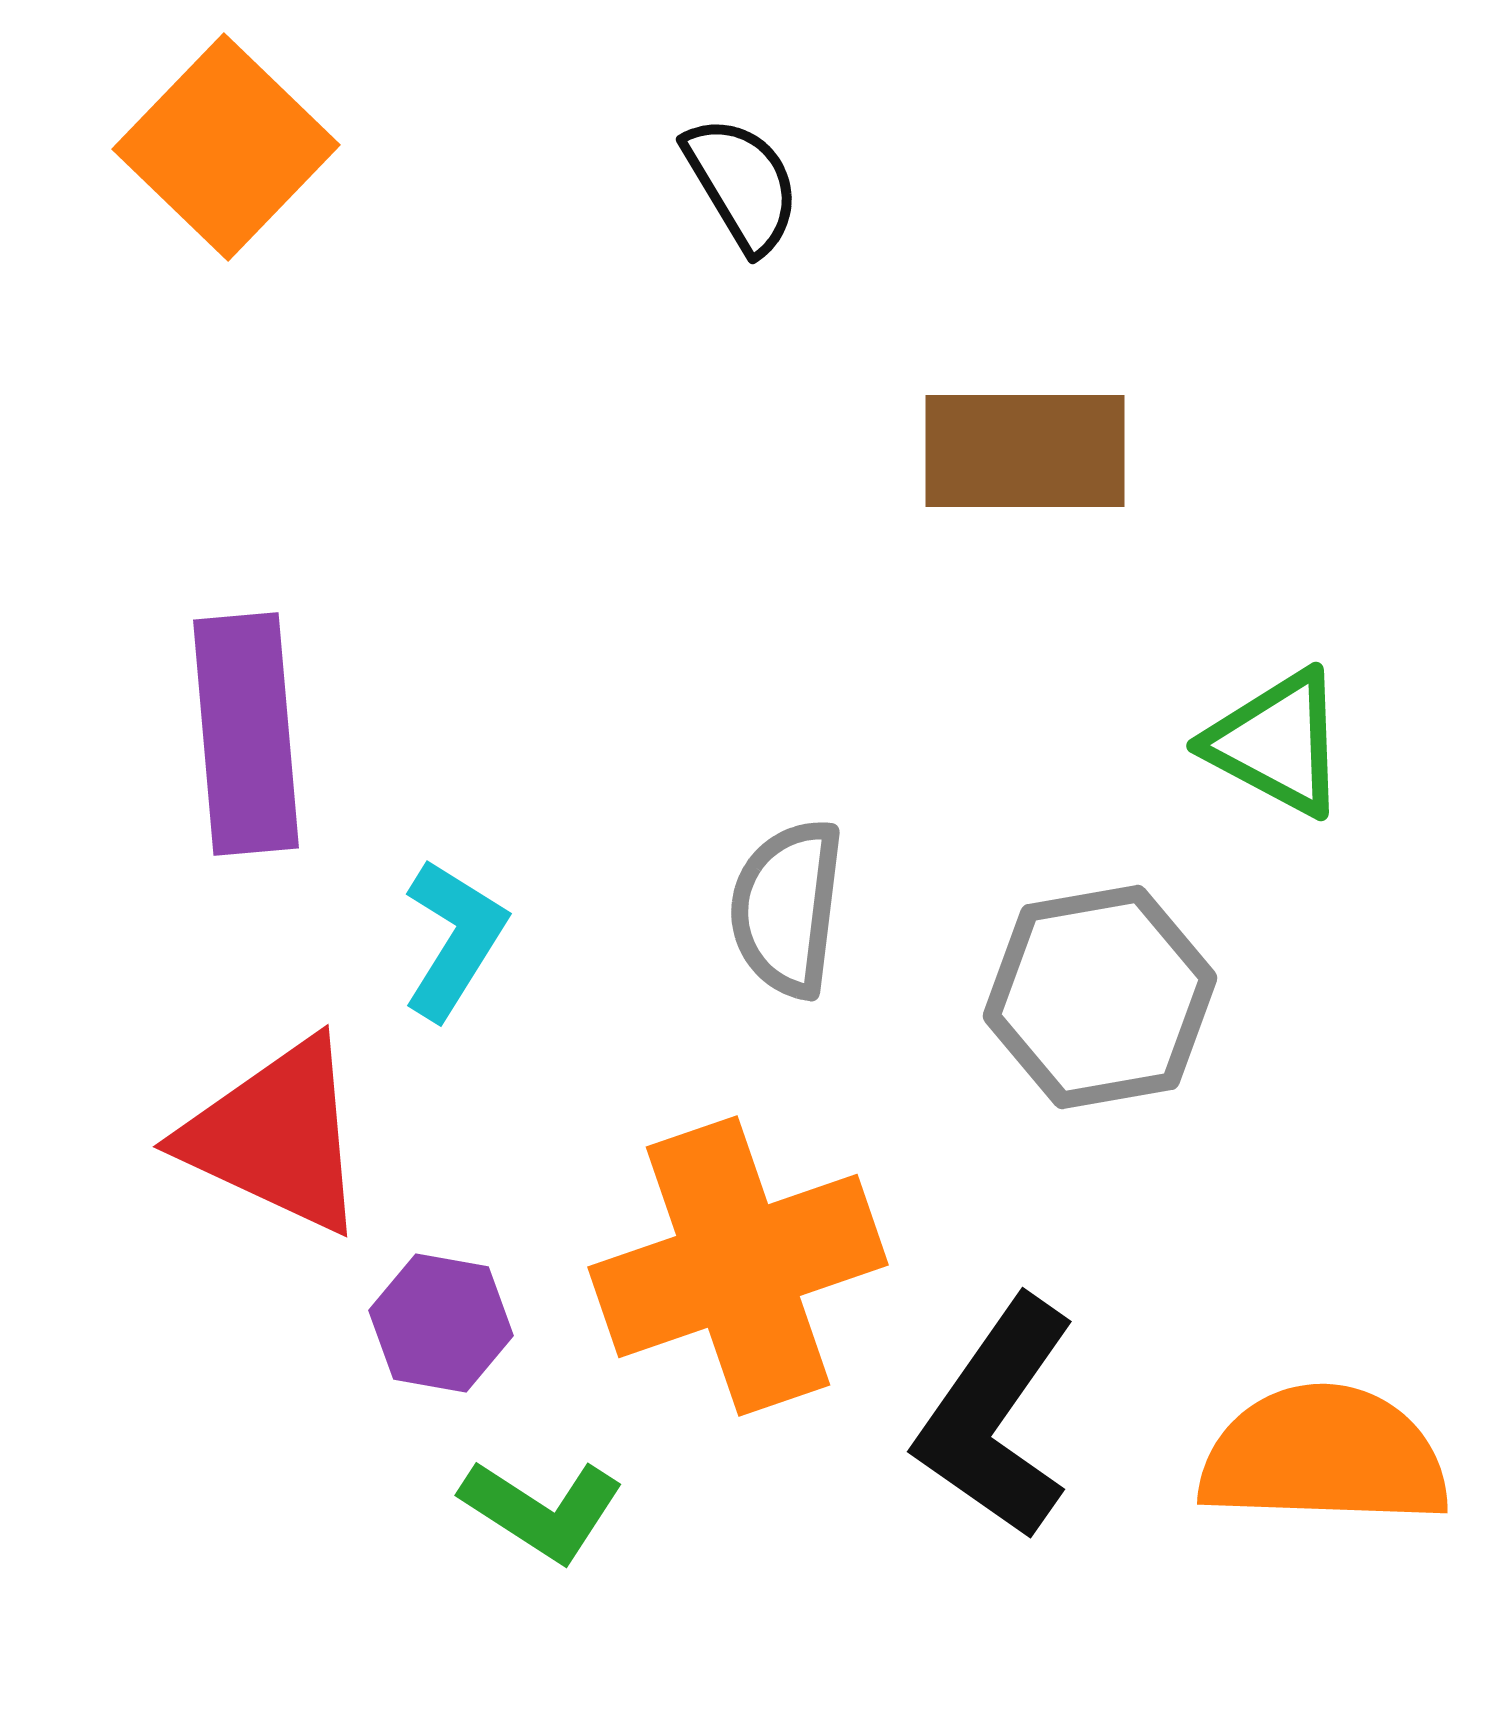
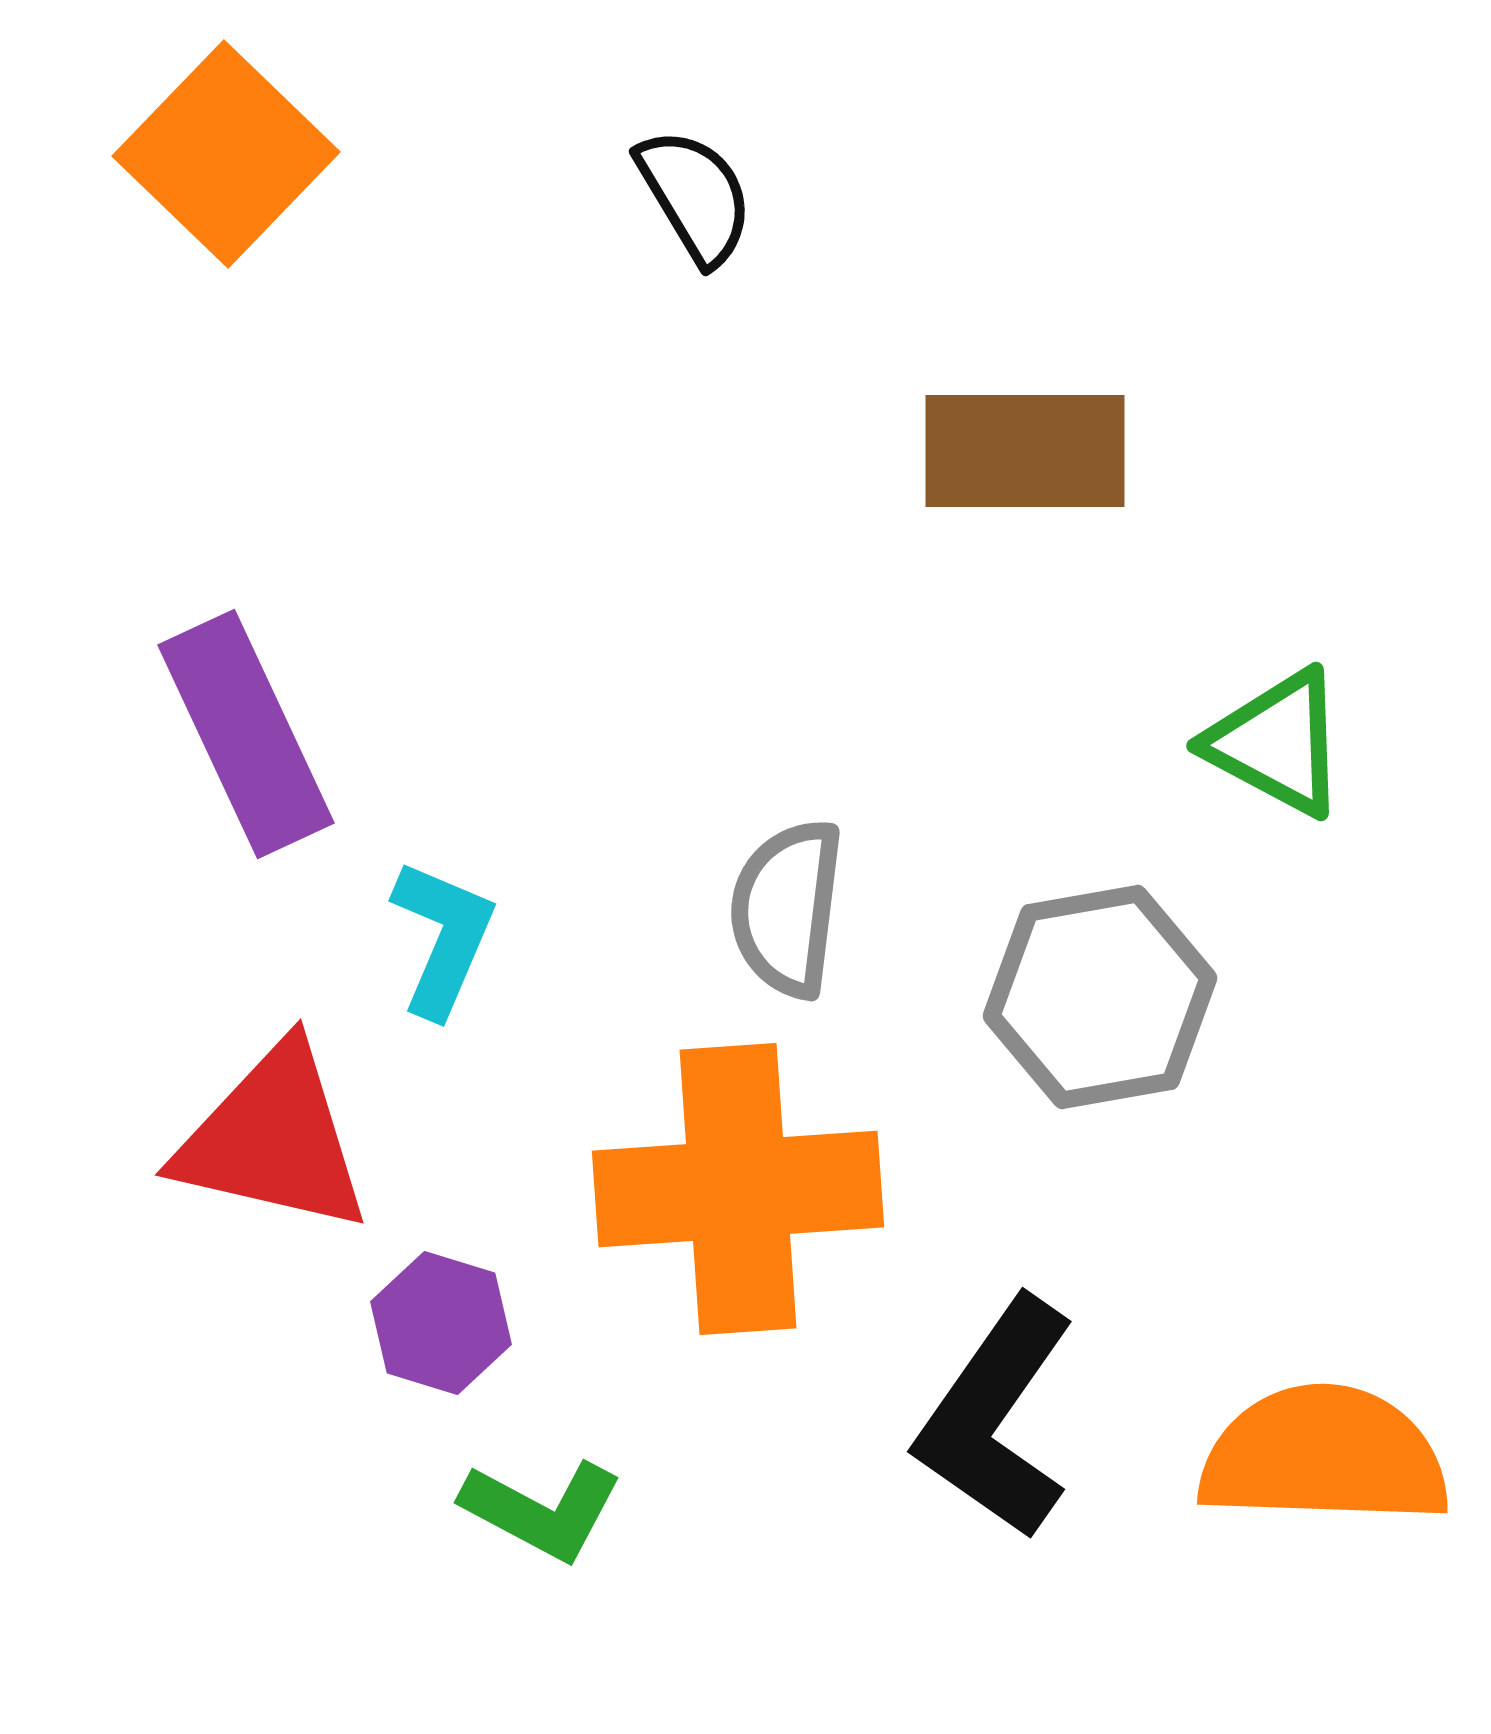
orange square: moved 7 px down
black semicircle: moved 47 px left, 12 px down
purple rectangle: rotated 20 degrees counterclockwise
cyan L-shape: moved 11 px left, 1 px up; rotated 9 degrees counterclockwise
red triangle: moved 3 px left, 3 px down; rotated 12 degrees counterclockwise
orange cross: moved 77 px up; rotated 15 degrees clockwise
purple hexagon: rotated 7 degrees clockwise
green L-shape: rotated 5 degrees counterclockwise
